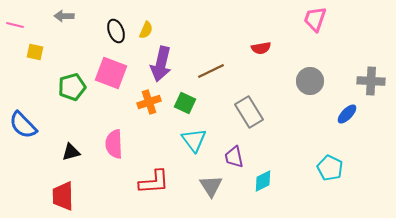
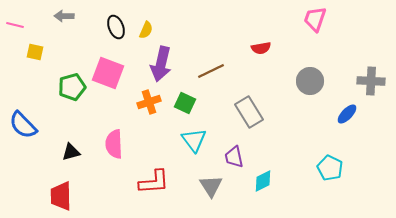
black ellipse: moved 4 px up
pink square: moved 3 px left
red trapezoid: moved 2 px left
